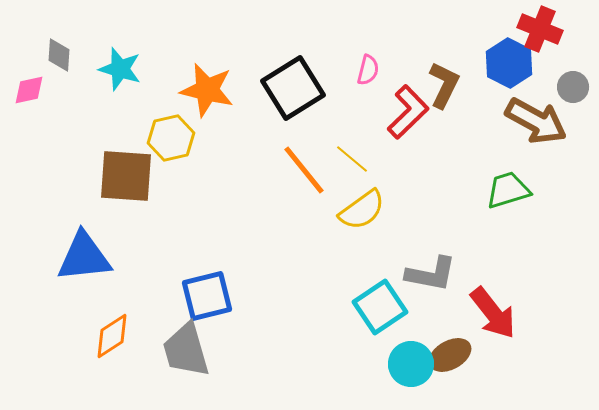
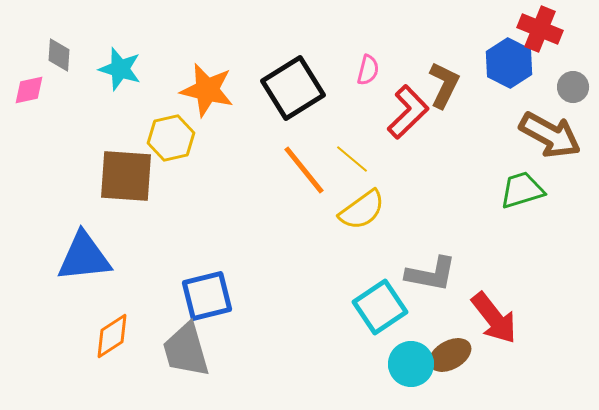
brown arrow: moved 14 px right, 14 px down
green trapezoid: moved 14 px right
red arrow: moved 1 px right, 5 px down
